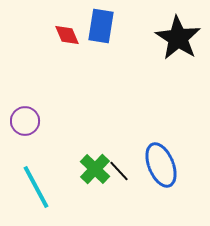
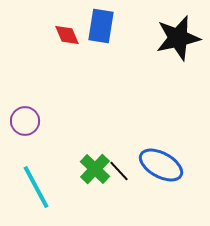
black star: rotated 27 degrees clockwise
blue ellipse: rotated 39 degrees counterclockwise
